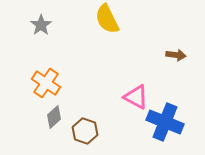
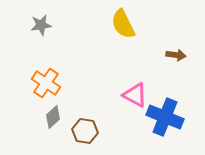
yellow semicircle: moved 16 px right, 5 px down
gray star: rotated 25 degrees clockwise
pink triangle: moved 1 px left, 2 px up
gray diamond: moved 1 px left
blue cross: moved 5 px up
brown hexagon: rotated 10 degrees counterclockwise
